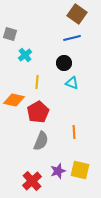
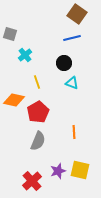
yellow line: rotated 24 degrees counterclockwise
gray semicircle: moved 3 px left
